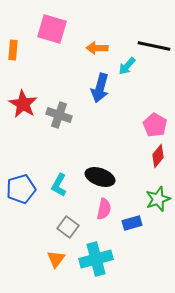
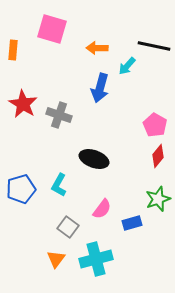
black ellipse: moved 6 px left, 18 px up
pink semicircle: moved 2 px left; rotated 25 degrees clockwise
